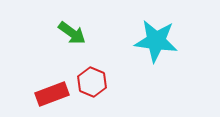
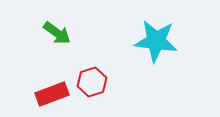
green arrow: moved 15 px left
red hexagon: rotated 20 degrees clockwise
